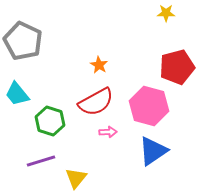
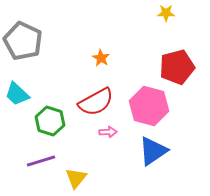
orange star: moved 2 px right, 7 px up
cyan trapezoid: rotated 8 degrees counterclockwise
